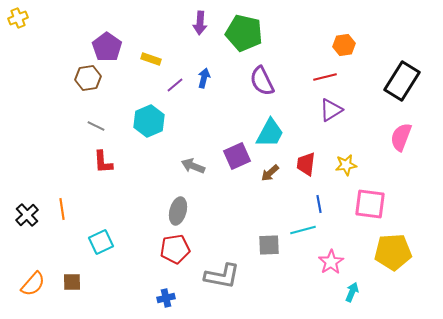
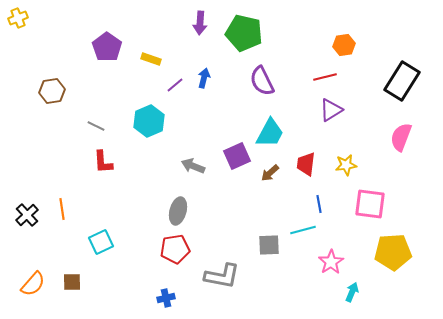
brown hexagon: moved 36 px left, 13 px down
